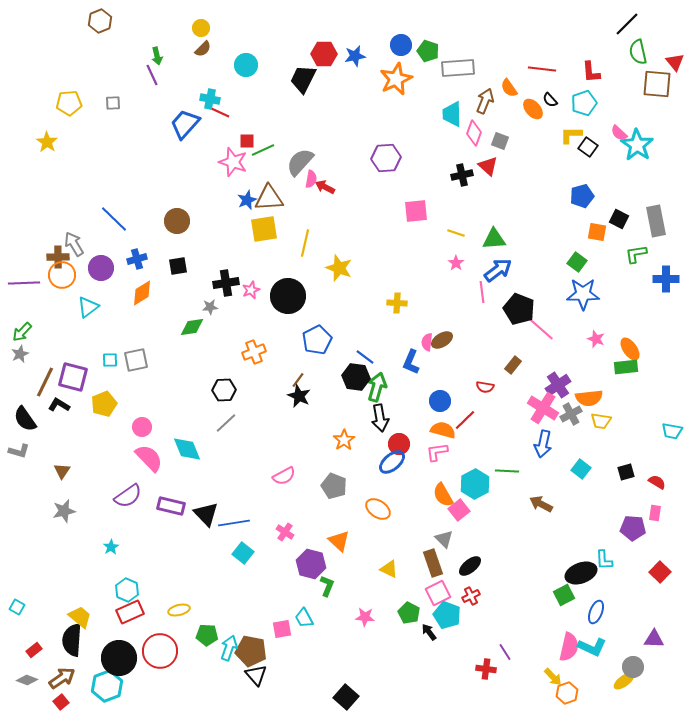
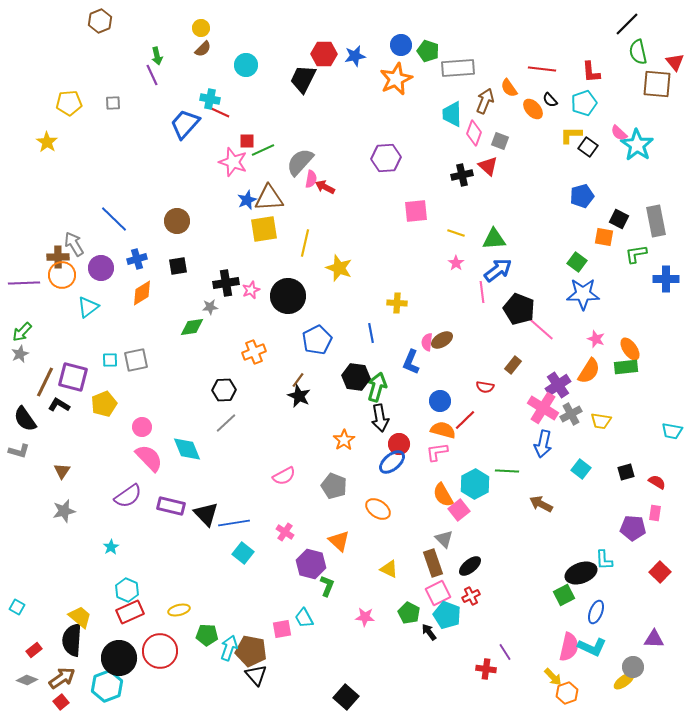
orange square at (597, 232): moved 7 px right, 5 px down
blue line at (365, 357): moved 6 px right, 24 px up; rotated 42 degrees clockwise
orange semicircle at (589, 398): moved 27 px up; rotated 52 degrees counterclockwise
